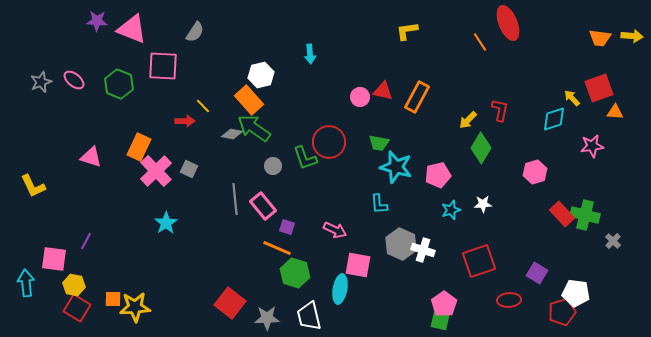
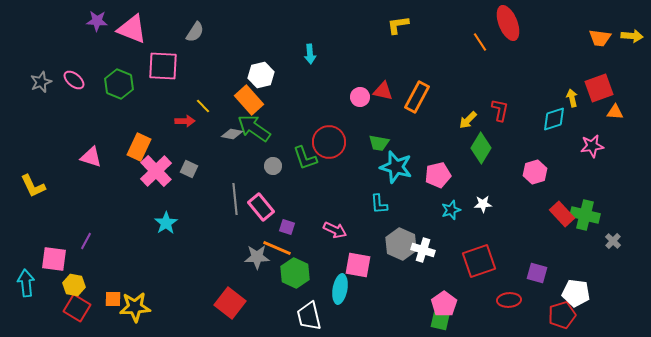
yellow L-shape at (407, 31): moved 9 px left, 6 px up
yellow arrow at (572, 98): rotated 30 degrees clockwise
pink rectangle at (263, 206): moved 2 px left, 1 px down
green hexagon at (295, 273): rotated 8 degrees clockwise
purple square at (537, 273): rotated 15 degrees counterclockwise
red pentagon at (562, 312): moved 3 px down
gray star at (267, 318): moved 10 px left, 61 px up
